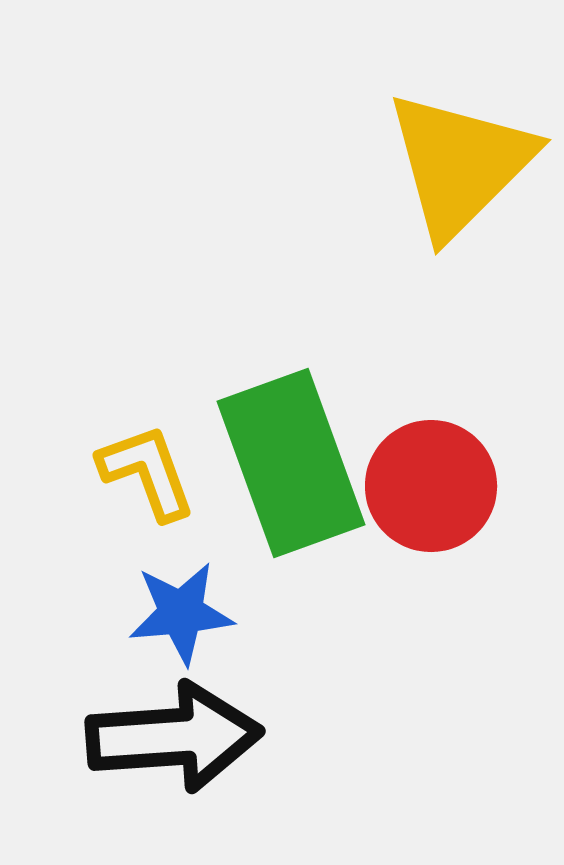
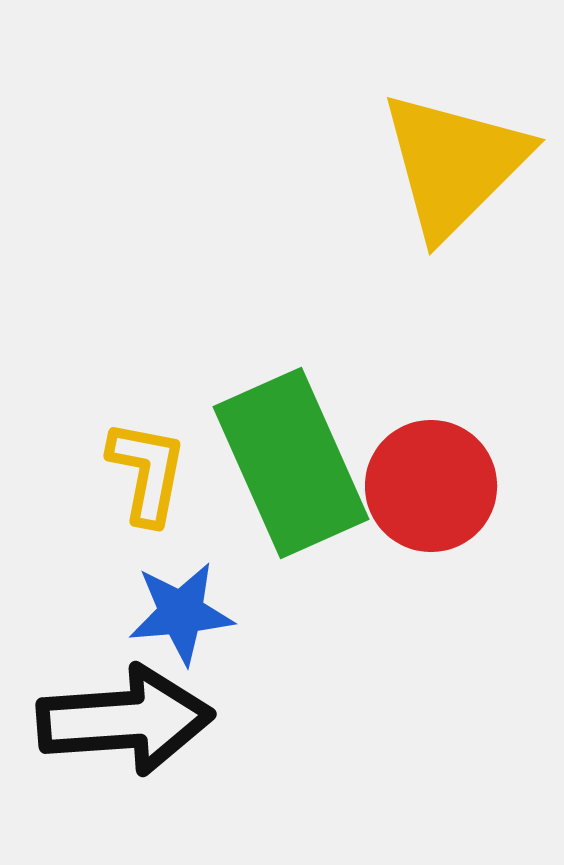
yellow triangle: moved 6 px left
green rectangle: rotated 4 degrees counterclockwise
yellow L-shape: rotated 31 degrees clockwise
black arrow: moved 49 px left, 17 px up
